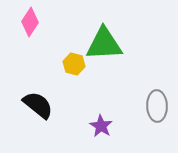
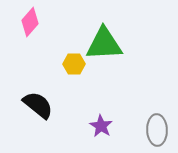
pink diamond: rotated 8 degrees clockwise
yellow hexagon: rotated 15 degrees counterclockwise
gray ellipse: moved 24 px down
